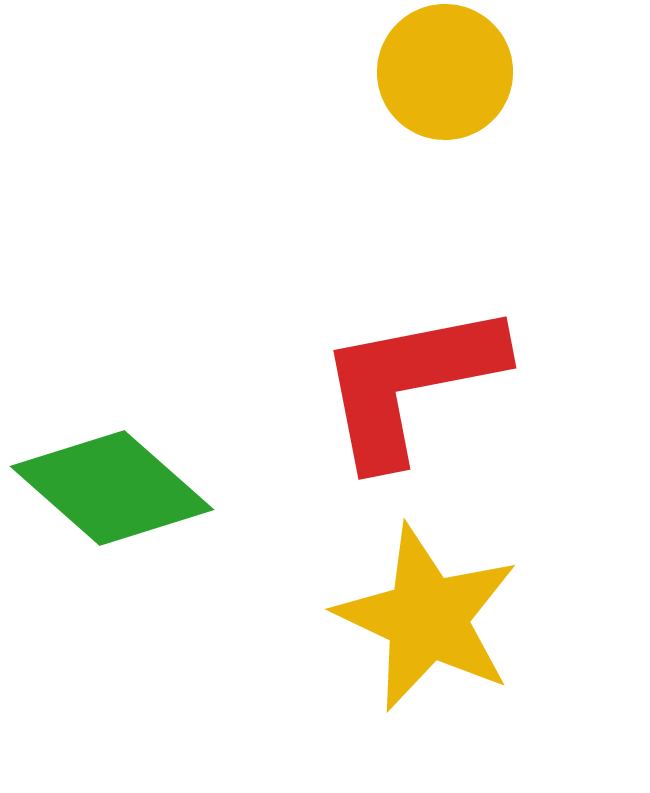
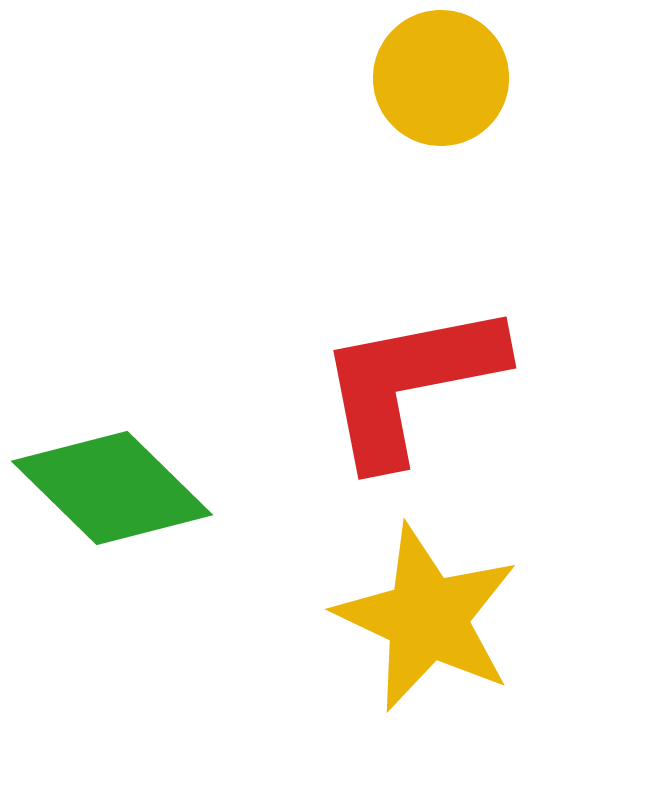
yellow circle: moved 4 px left, 6 px down
green diamond: rotated 3 degrees clockwise
